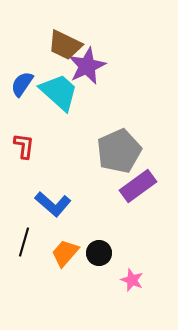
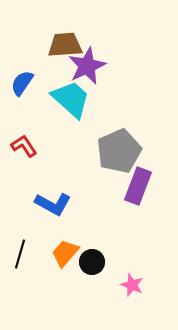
brown trapezoid: rotated 150 degrees clockwise
blue semicircle: moved 1 px up
cyan trapezoid: moved 12 px right, 7 px down
red L-shape: rotated 40 degrees counterclockwise
purple rectangle: rotated 33 degrees counterclockwise
blue L-shape: rotated 12 degrees counterclockwise
black line: moved 4 px left, 12 px down
black circle: moved 7 px left, 9 px down
pink star: moved 5 px down
